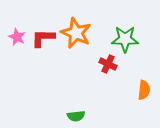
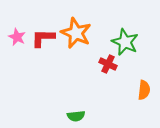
green star: moved 3 px down; rotated 24 degrees clockwise
